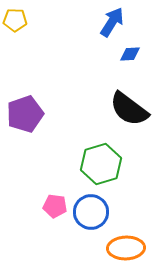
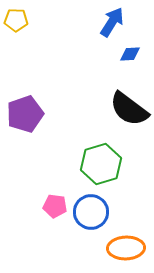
yellow pentagon: moved 1 px right
